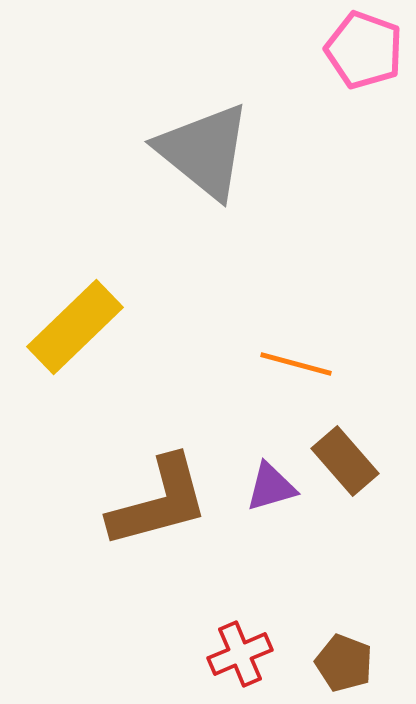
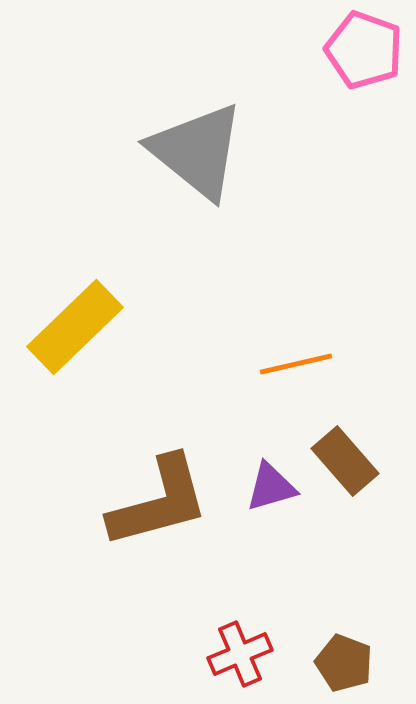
gray triangle: moved 7 px left
orange line: rotated 28 degrees counterclockwise
